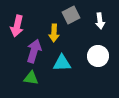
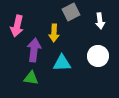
gray square: moved 3 px up
purple arrow: moved 1 px up; rotated 10 degrees counterclockwise
